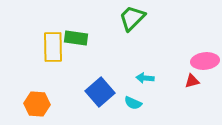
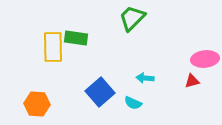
pink ellipse: moved 2 px up
